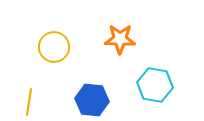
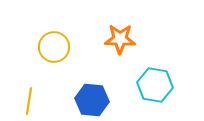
yellow line: moved 1 px up
